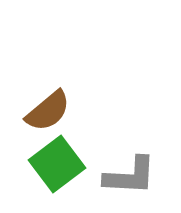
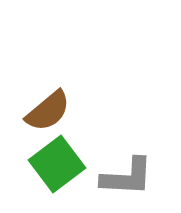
gray L-shape: moved 3 px left, 1 px down
